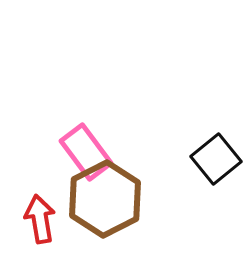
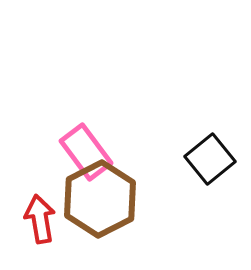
black square: moved 6 px left
brown hexagon: moved 5 px left
